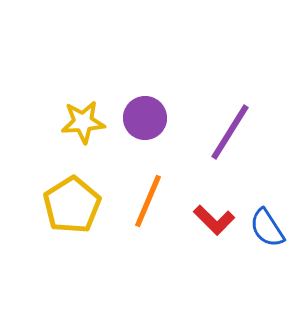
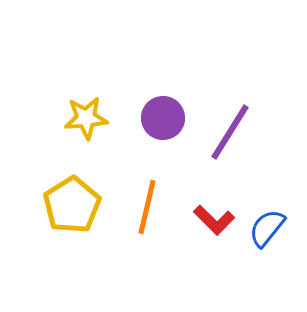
purple circle: moved 18 px right
yellow star: moved 3 px right, 4 px up
orange line: moved 1 px left, 6 px down; rotated 10 degrees counterclockwise
blue semicircle: rotated 72 degrees clockwise
